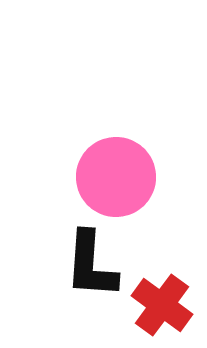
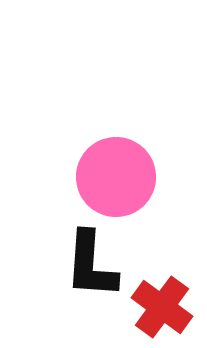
red cross: moved 2 px down
